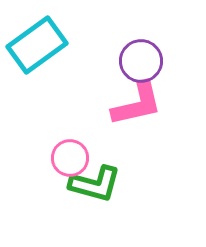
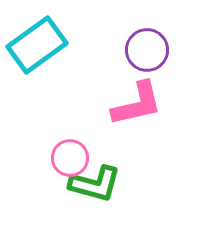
purple circle: moved 6 px right, 11 px up
